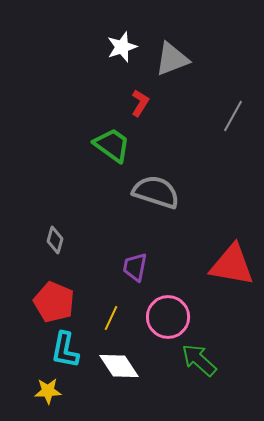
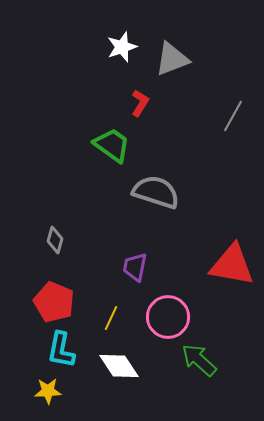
cyan L-shape: moved 4 px left
